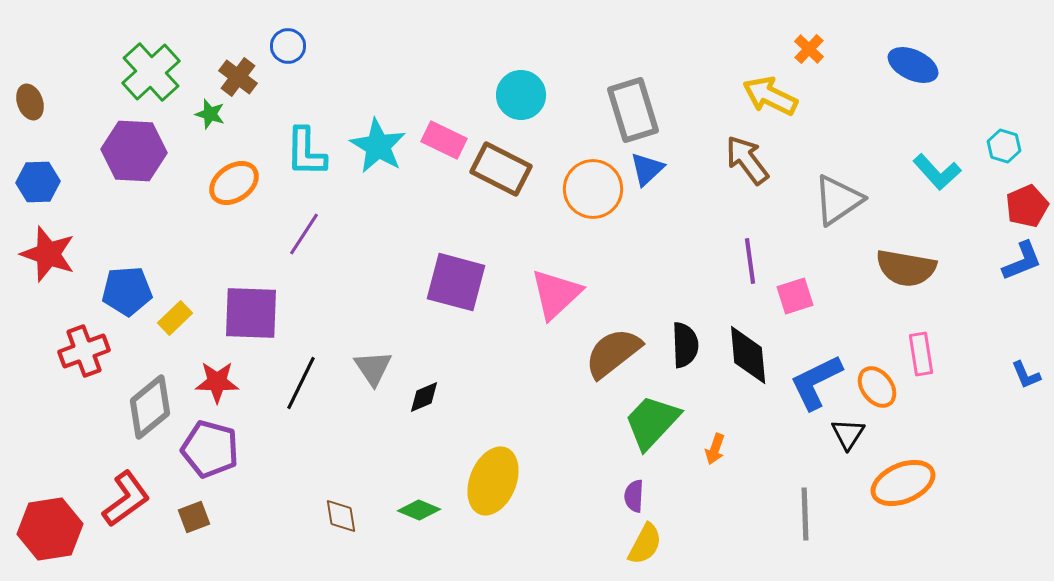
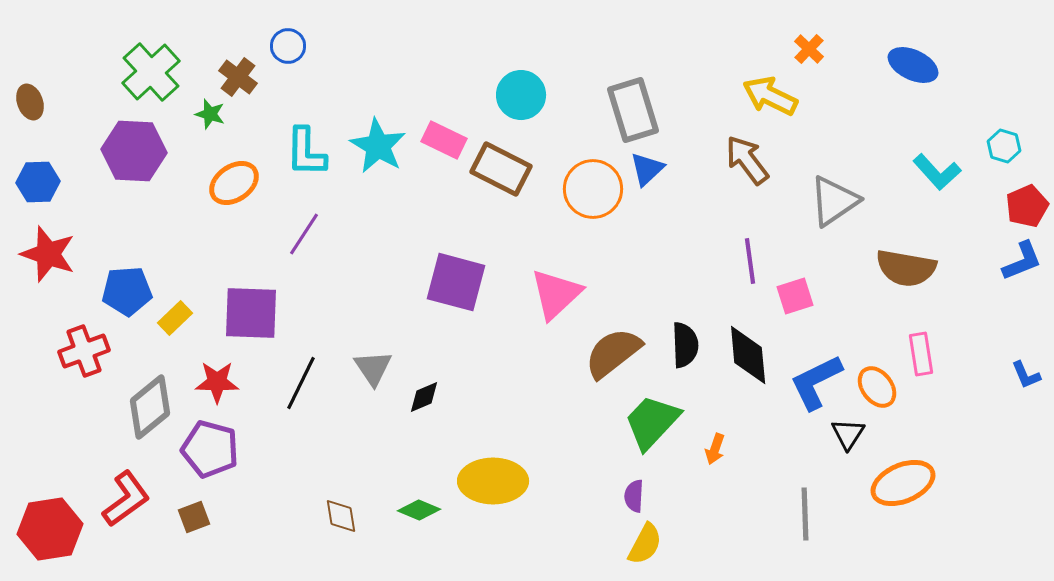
gray triangle at (838, 200): moved 4 px left, 1 px down
yellow ellipse at (493, 481): rotated 68 degrees clockwise
